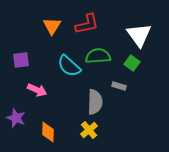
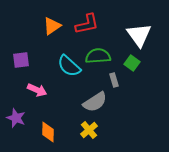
orange triangle: rotated 24 degrees clockwise
gray rectangle: moved 5 px left, 6 px up; rotated 56 degrees clockwise
gray semicircle: rotated 55 degrees clockwise
